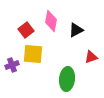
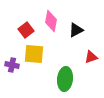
yellow square: moved 1 px right
purple cross: rotated 32 degrees clockwise
green ellipse: moved 2 px left
